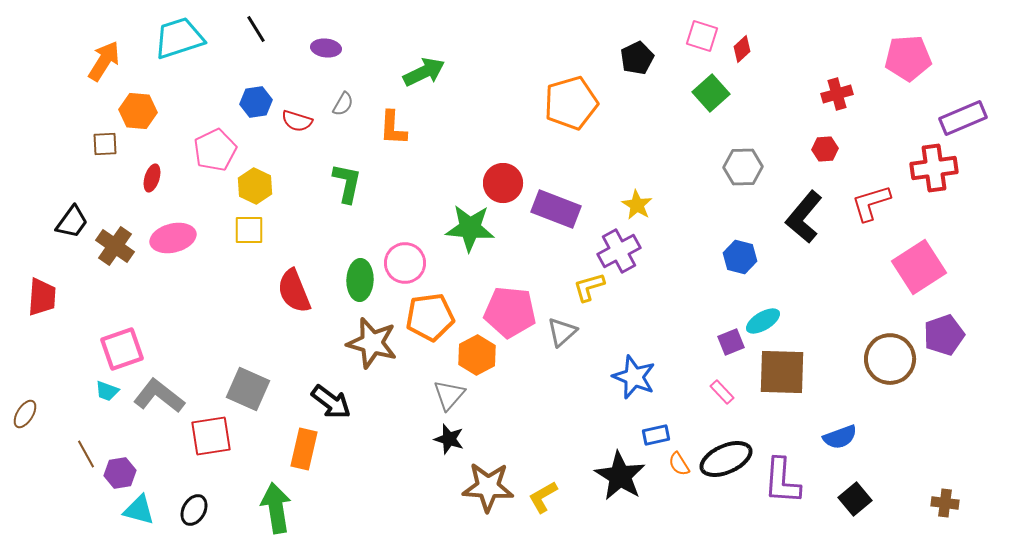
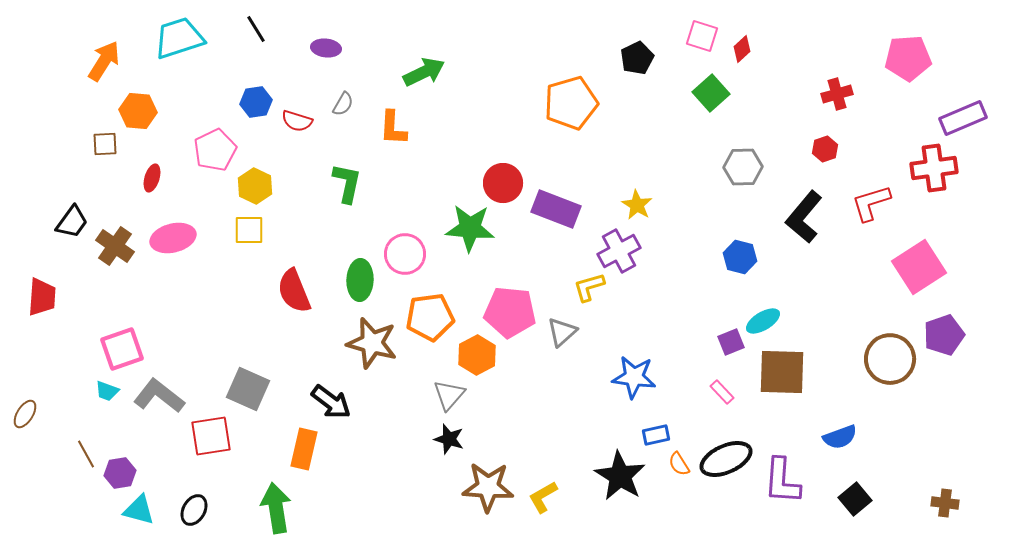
red hexagon at (825, 149): rotated 15 degrees counterclockwise
pink circle at (405, 263): moved 9 px up
blue star at (634, 377): rotated 15 degrees counterclockwise
